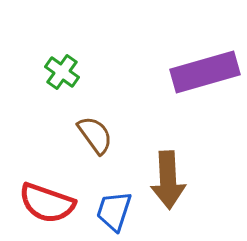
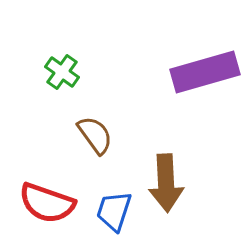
brown arrow: moved 2 px left, 3 px down
